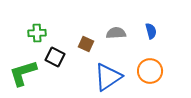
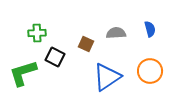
blue semicircle: moved 1 px left, 2 px up
blue triangle: moved 1 px left
